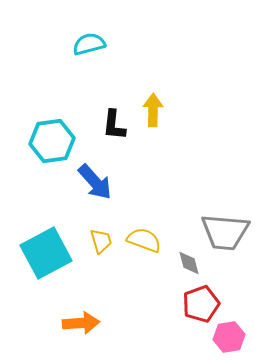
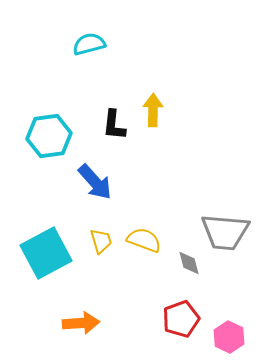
cyan hexagon: moved 3 px left, 5 px up
red pentagon: moved 20 px left, 15 px down
pink hexagon: rotated 24 degrees counterclockwise
